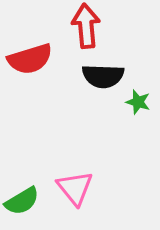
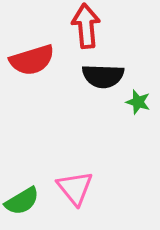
red semicircle: moved 2 px right, 1 px down
